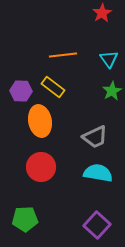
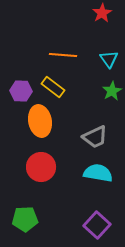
orange line: rotated 12 degrees clockwise
